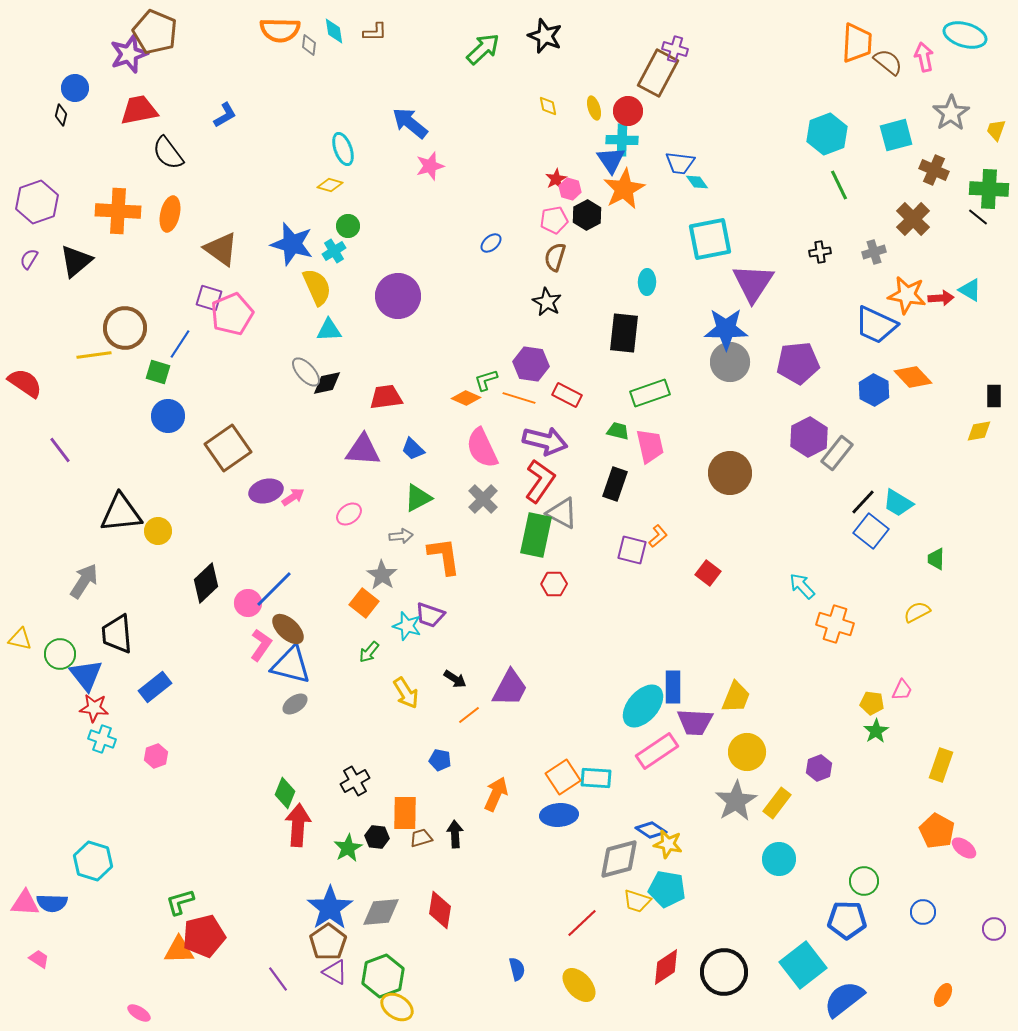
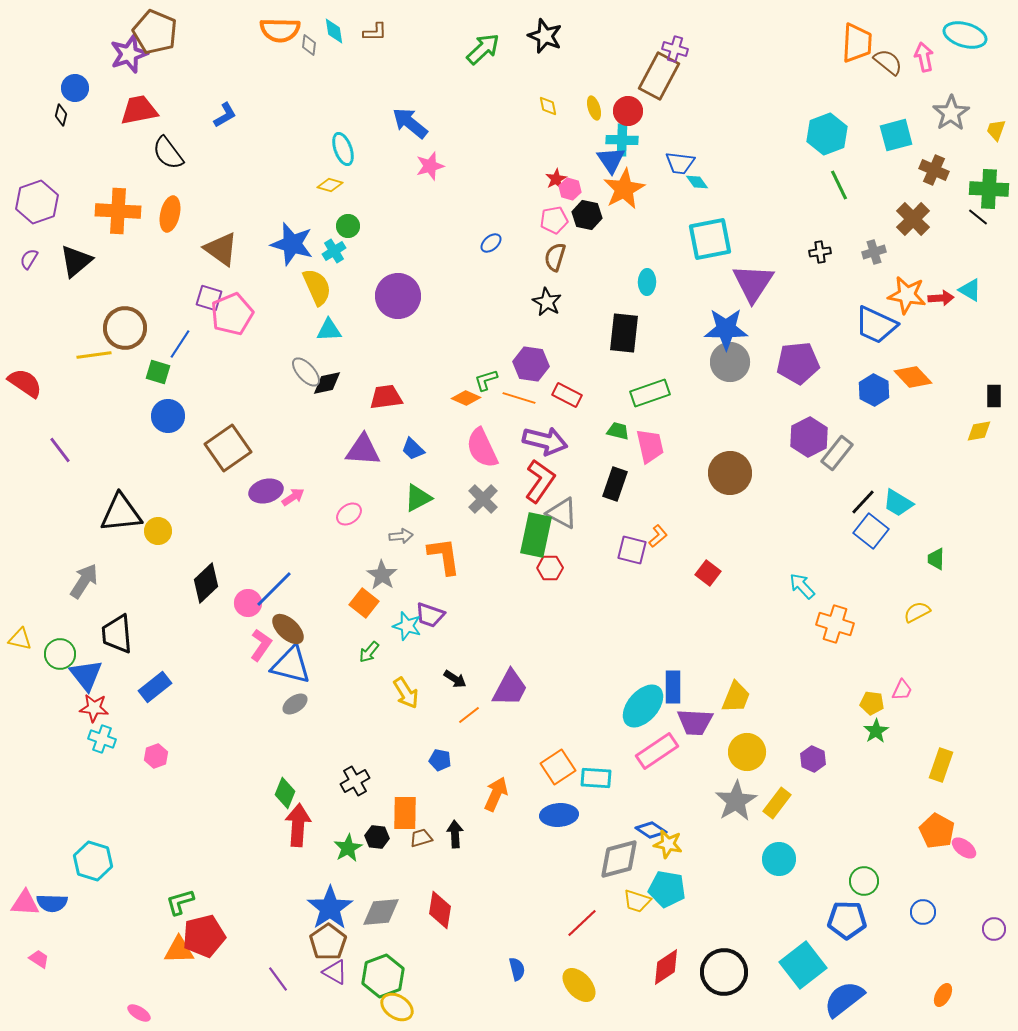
brown rectangle at (658, 73): moved 1 px right, 3 px down
black hexagon at (587, 215): rotated 20 degrees counterclockwise
red hexagon at (554, 584): moved 4 px left, 16 px up
purple hexagon at (819, 768): moved 6 px left, 9 px up; rotated 15 degrees counterclockwise
orange square at (563, 777): moved 5 px left, 10 px up
